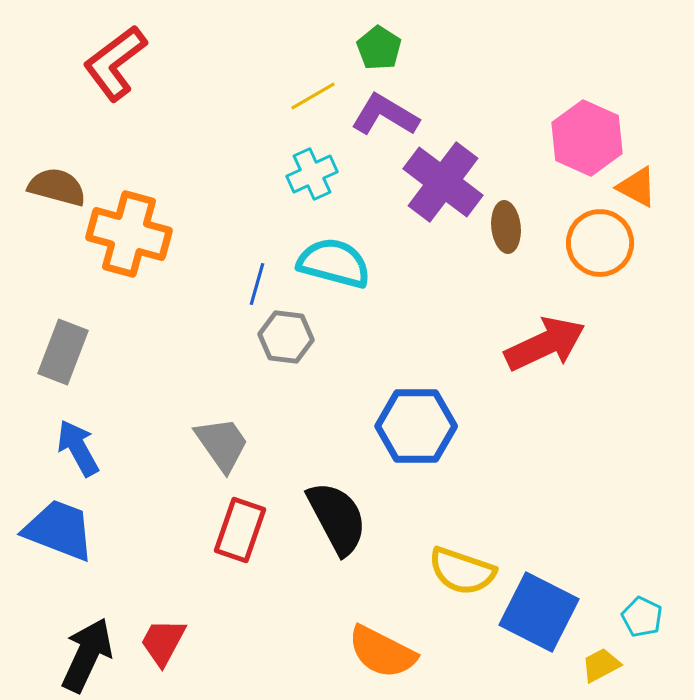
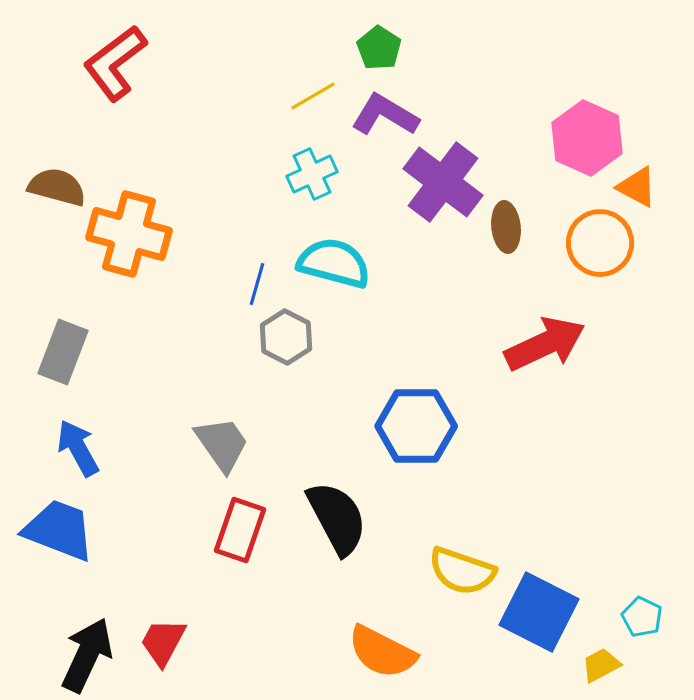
gray hexagon: rotated 20 degrees clockwise
